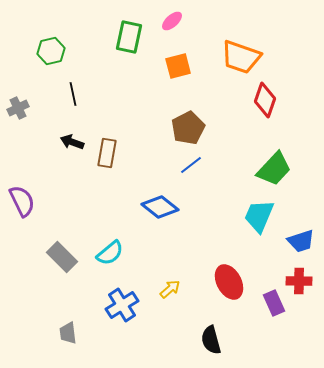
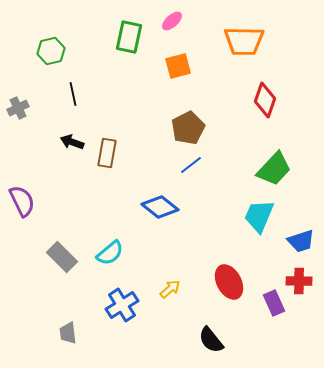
orange trapezoid: moved 3 px right, 16 px up; rotated 18 degrees counterclockwise
black semicircle: rotated 24 degrees counterclockwise
